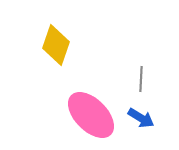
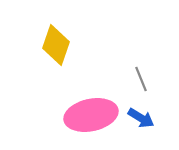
gray line: rotated 25 degrees counterclockwise
pink ellipse: rotated 57 degrees counterclockwise
